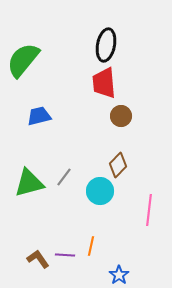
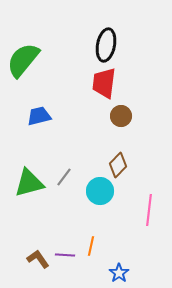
red trapezoid: rotated 12 degrees clockwise
blue star: moved 2 px up
